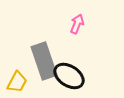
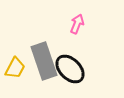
black ellipse: moved 1 px right, 7 px up; rotated 12 degrees clockwise
yellow trapezoid: moved 2 px left, 14 px up
